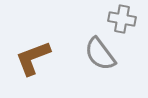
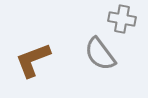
brown L-shape: moved 2 px down
